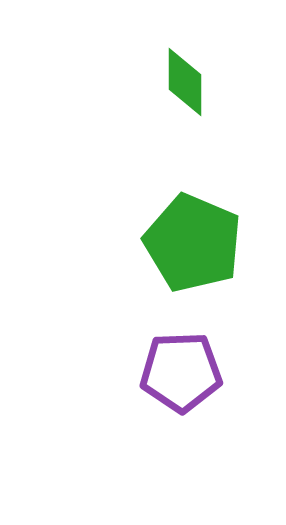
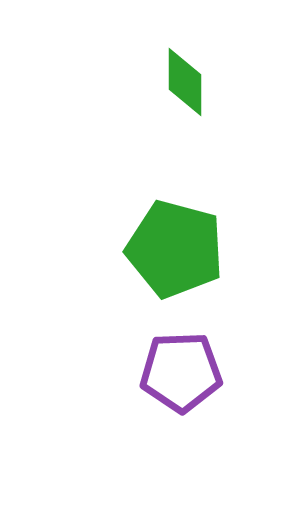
green pentagon: moved 18 px left, 6 px down; rotated 8 degrees counterclockwise
